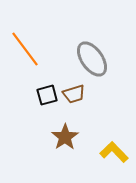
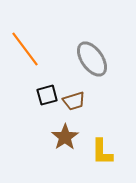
brown trapezoid: moved 7 px down
yellow L-shape: moved 12 px left; rotated 136 degrees counterclockwise
